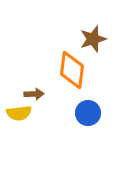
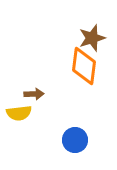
brown star: moved 1 px left, 1 px up
orange diamond: moved 12 px right, 4 px up
blue circle: moved 13 px left, 27 px down
